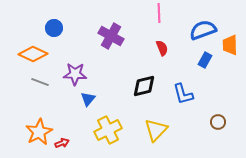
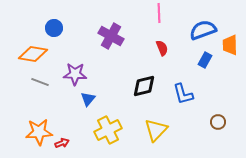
orange diamond: rotated 16 degrees counterclockwise
orange star: rotated 24 degrees clockwise
